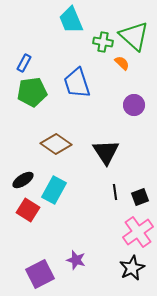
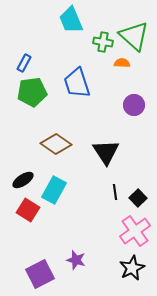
orange semicircle: rotated 42 degrees counterclockwise
black square: moved 2 px left, 1 px down; rotated 24 degrees counterclockwise
pink cross: moved 3 px left, 1 px up
